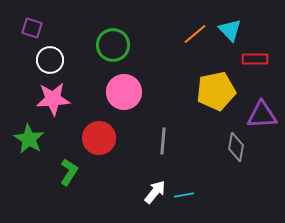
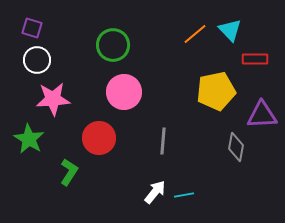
white circle: moved 13 px left
